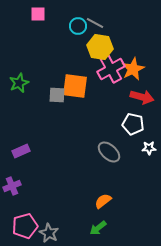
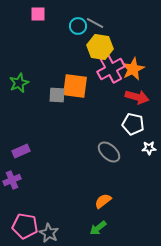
red arrow: moved 5 px left
purple cross: moved 6 px up
pink pentagon: rotated 25 degrees clockwise
